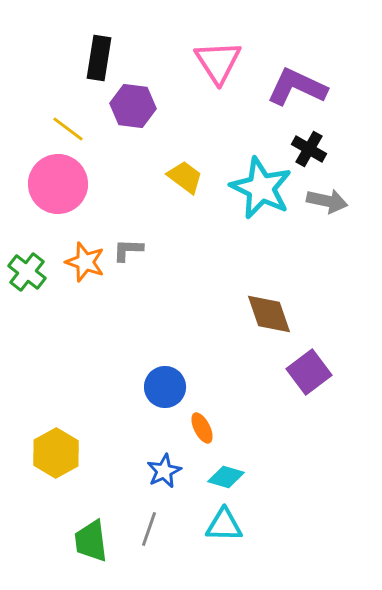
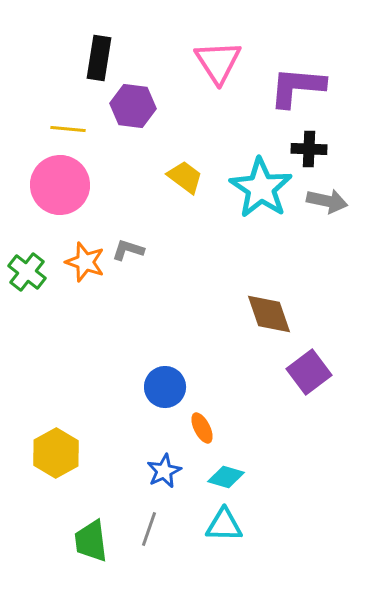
purple L-shape: rotated 20 degrees counterclockwise
yellow line: rotated 32 degrees counterclockwise
black cross: rotated 28 degrees counterclockwise
pink circle: moved 2 px right, 1 px down
cyan star: rotated 8 degrees clockwise
gray L-shape: rotated 16 degrees clockwise
